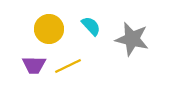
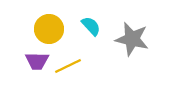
purple trapezoid: moved 3 px right, 4 px up
